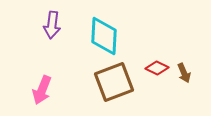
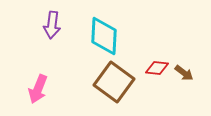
red diamond: rotated 20 degrees counterclockwise
brown arrow: rotated 30 degrees counterclockwise
brown square: rotated 33 degrees counterclockwise
pink arrow: moved 4 px left, 1 px up
